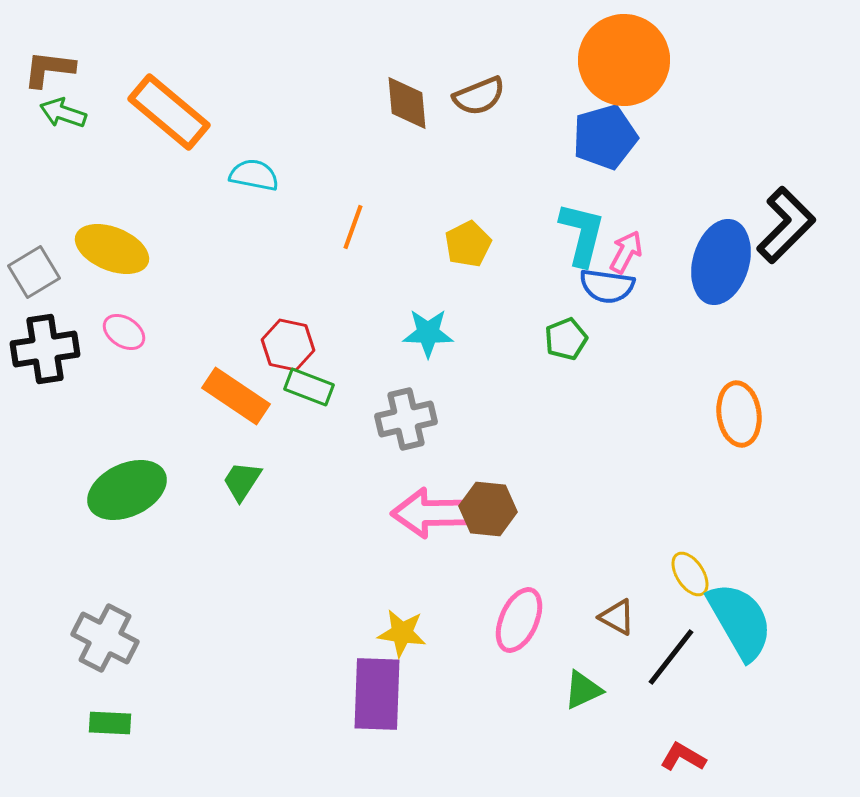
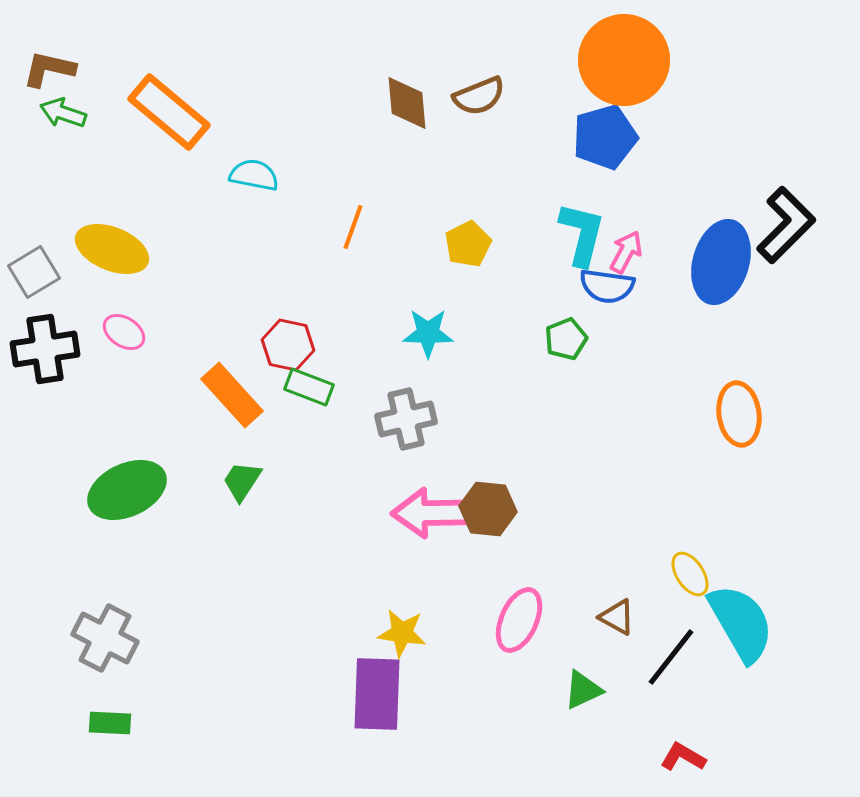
brown L-shape at (49, 69): rotated 6 degrees clockwise
orange rectangle at (236, 396): moved 4 px left, 1 px up; rotated 14 degrees clockwise
cyan semicircle at (740, 621): moved 1 px right, 2 px down
